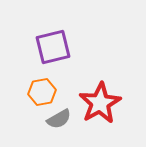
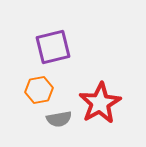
orange hexagon: moved 3 px left, 2 px up
gray semicircle: rotated 20 degrees clockwise
